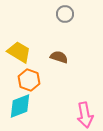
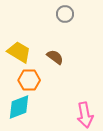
brown semicircle: moved 4 px left; rotated 18 degrees clockwise
orange hexagon: rotated 20 degrees counterclockwise
cyan diamond: moved 1 px left, 1 px down
